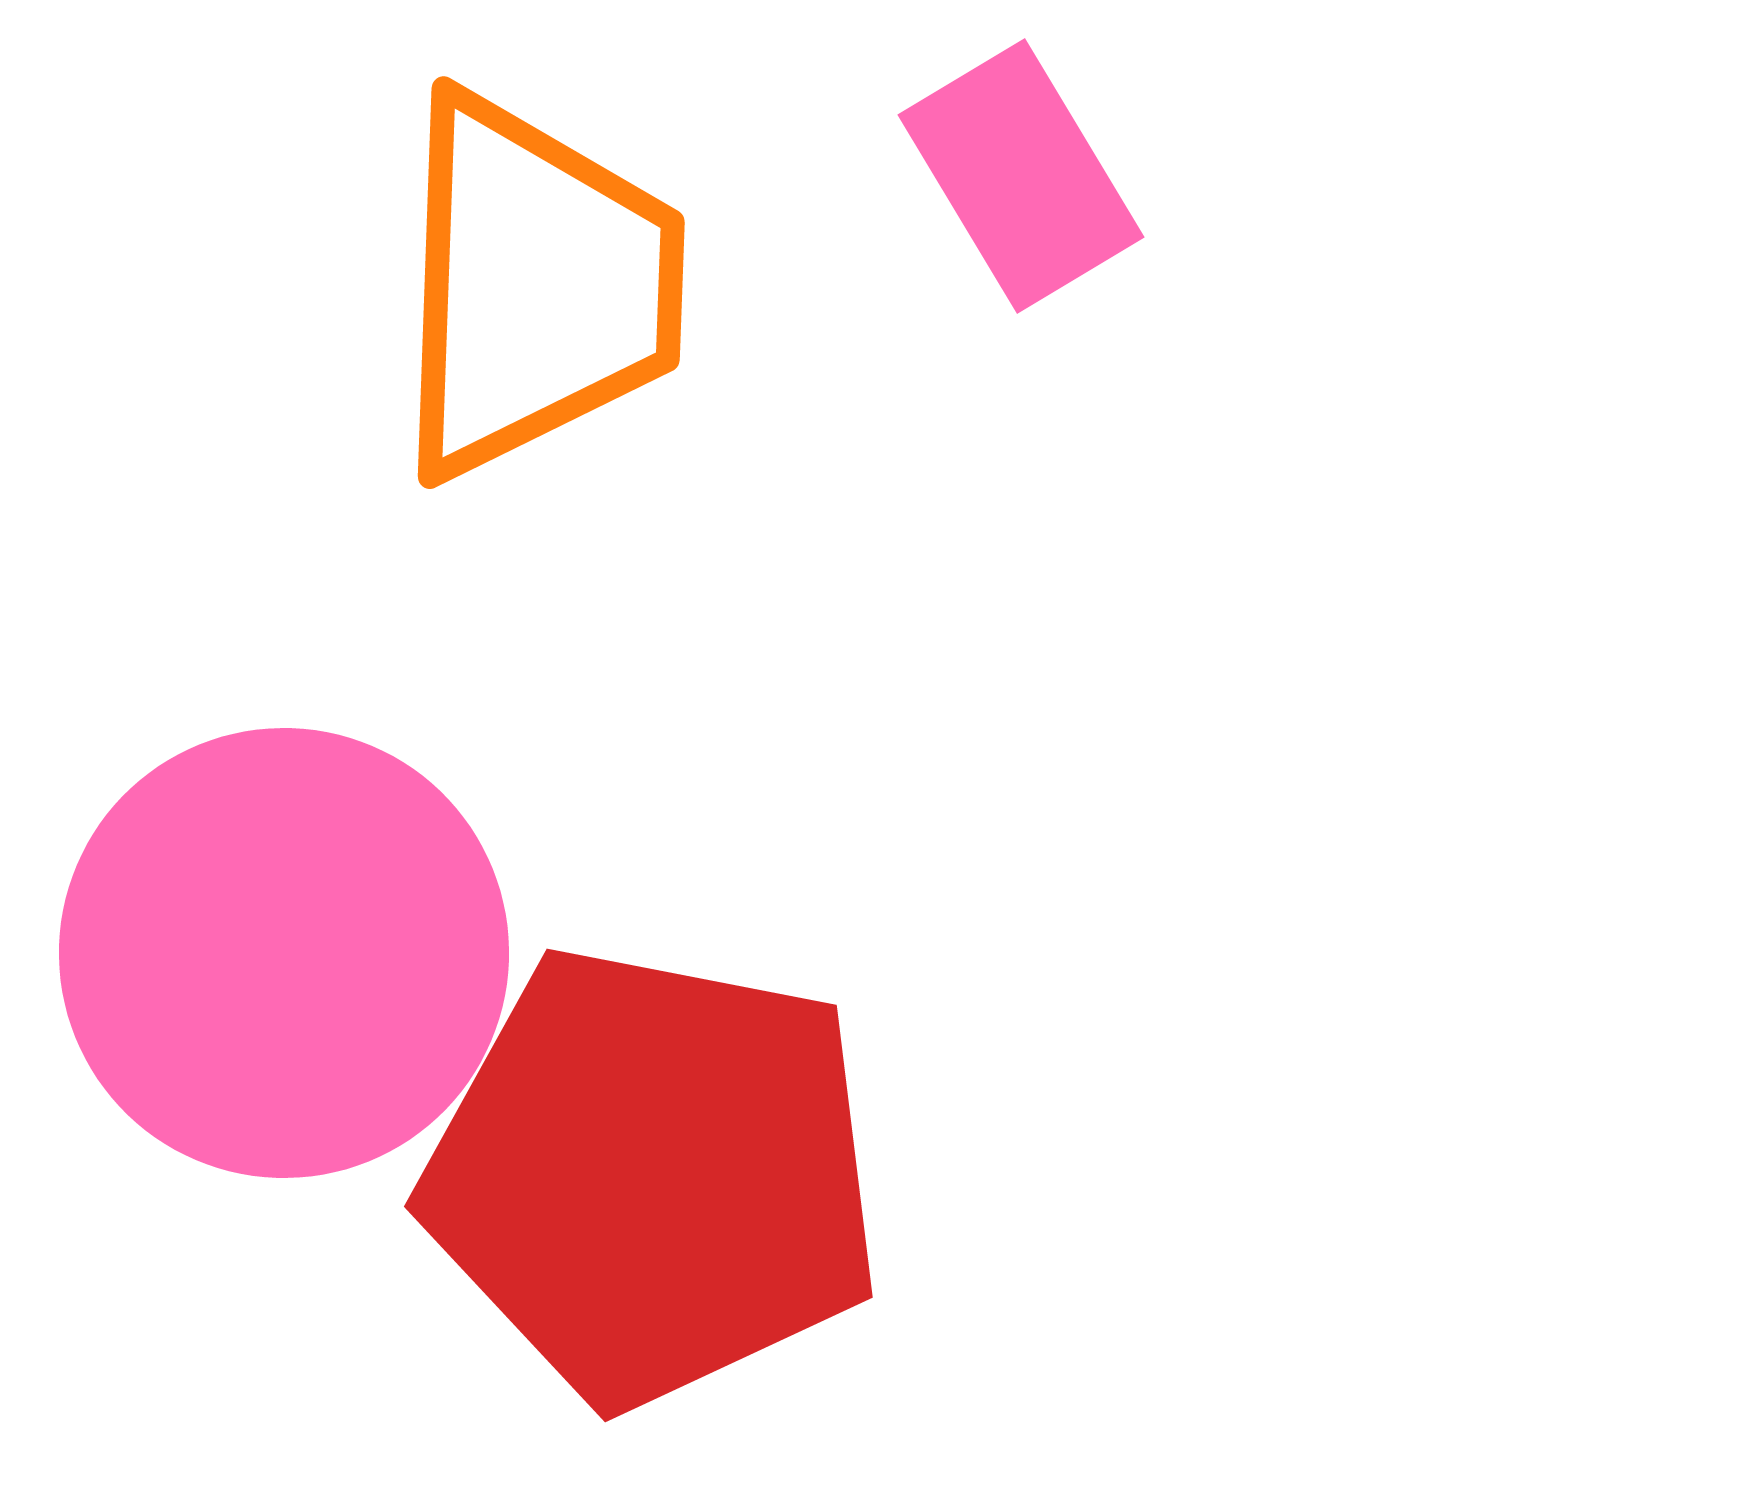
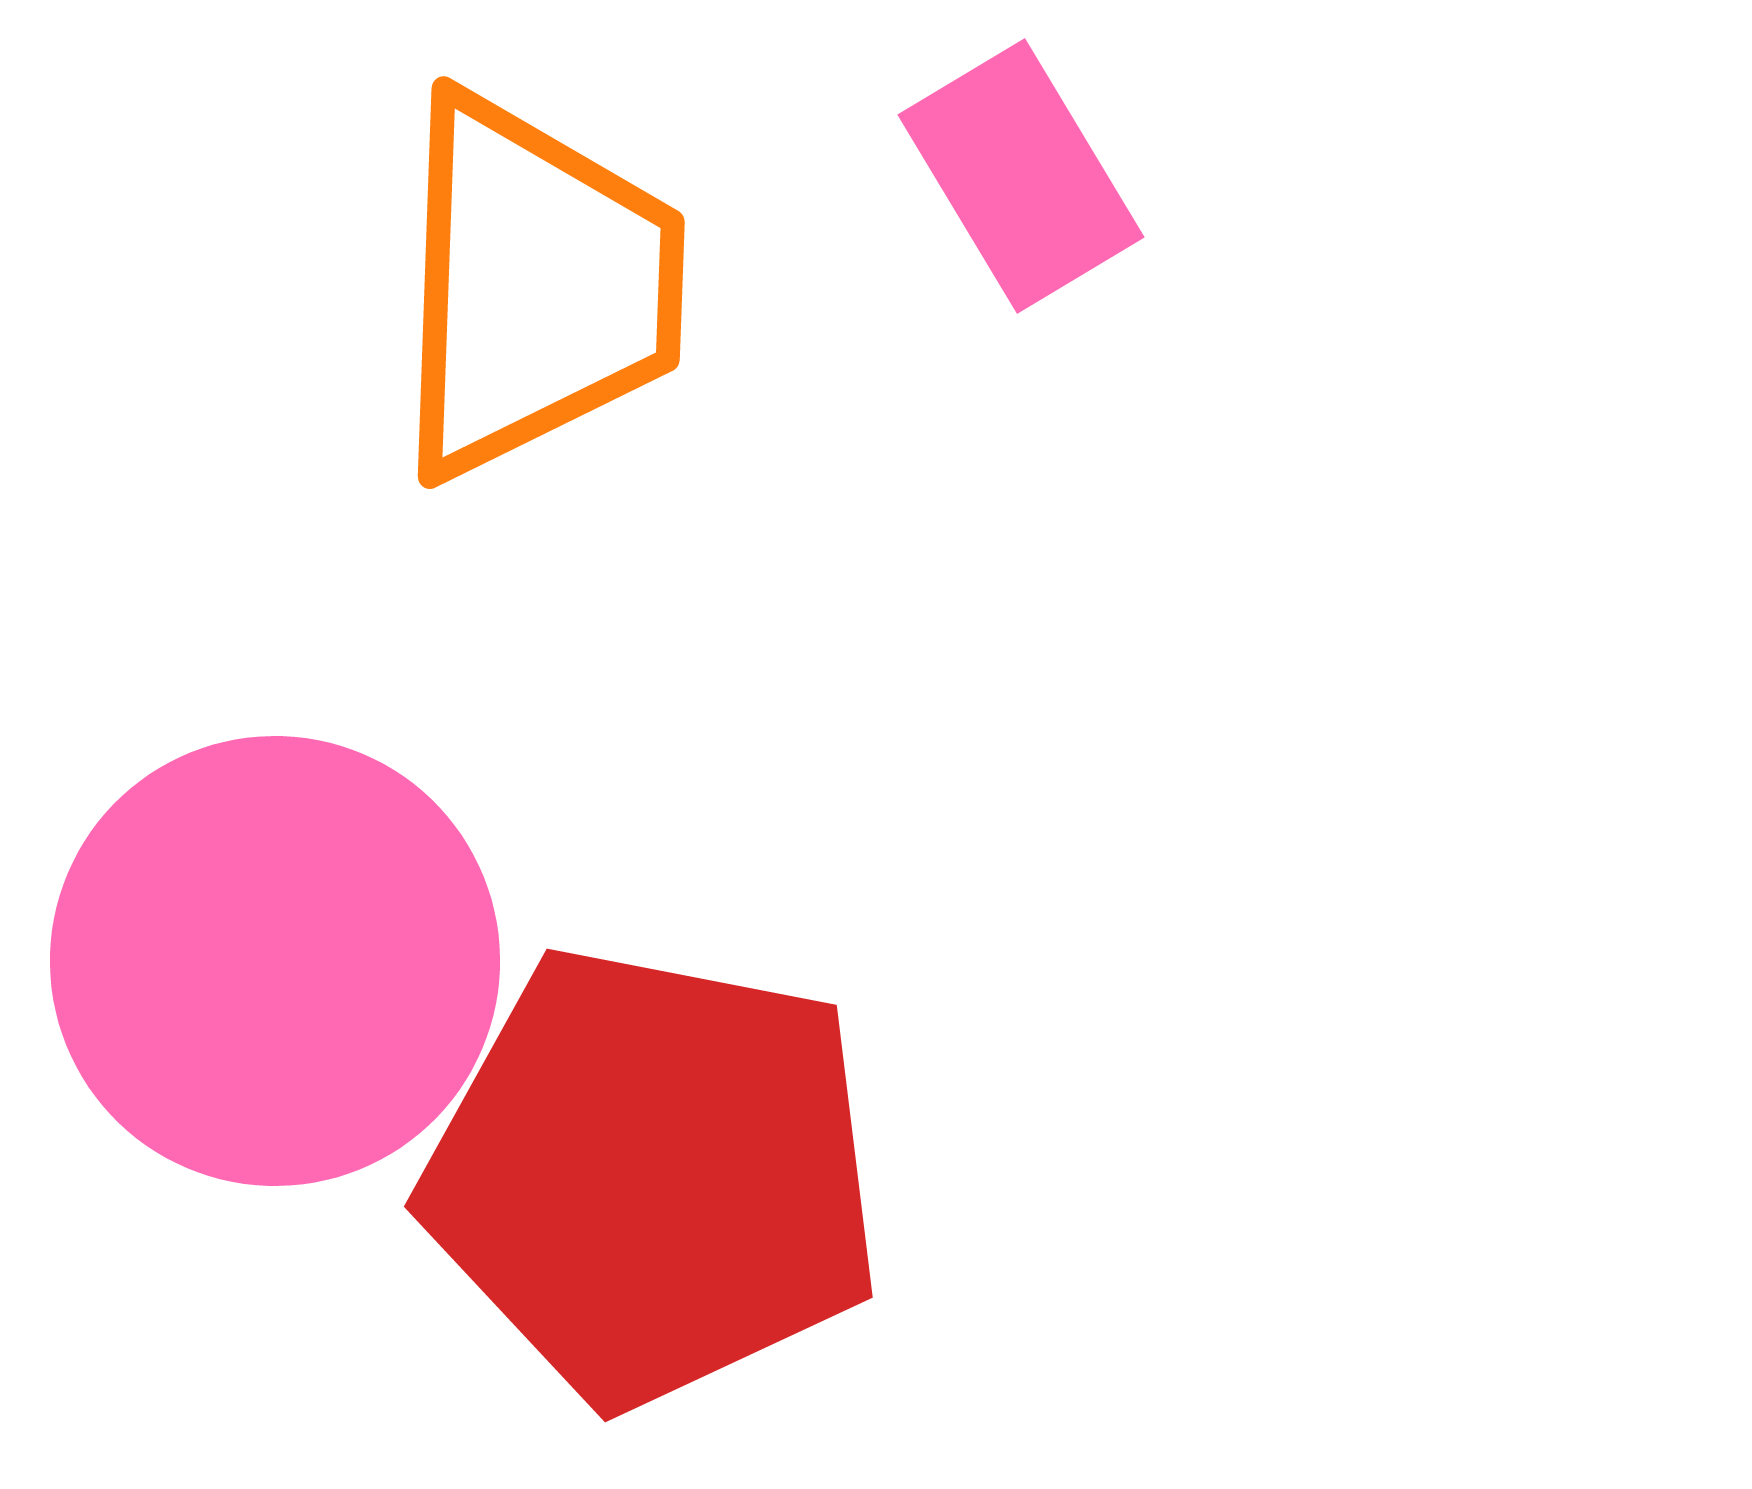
pink circle: moved 9 px left, 8 px down
